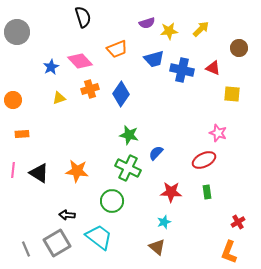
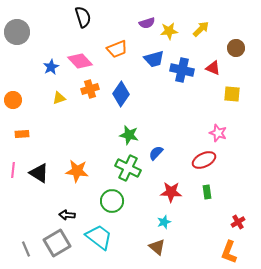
brown circle: moved 3 px left
